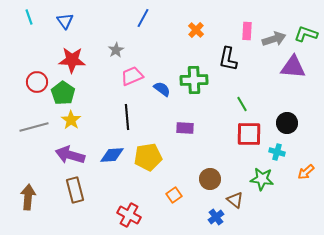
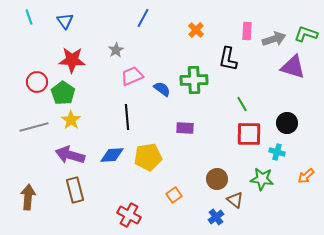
purple triangle: rotated 12 degrees clockwise
orange arrow: moved 4 px down
brown circle: moved 7 px right
